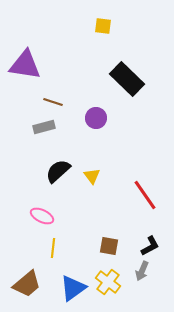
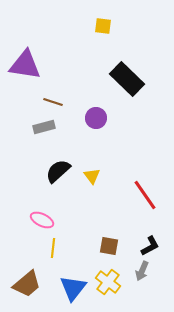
pink ellipse: moved 4 px down
blue triangle: rotated 16 degrees counterclockwise
